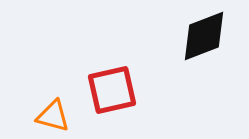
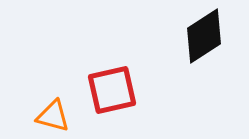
black diamond: rotated 12 degrees counterclockwise
